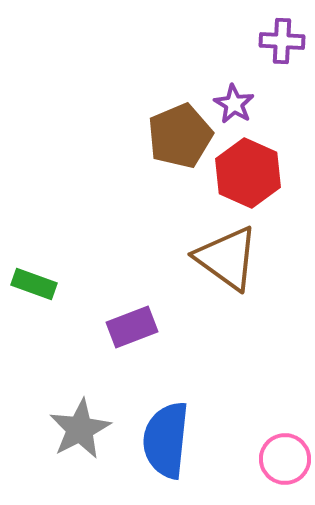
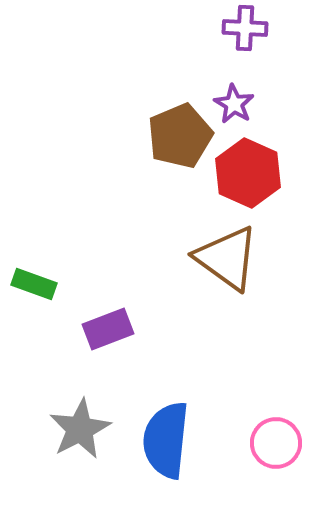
purple cross: moved 37 px left, 13 px up
purple rectangle: moved 24 px left, 2 px down
pink circle: moved 9 px left, 16 px up
